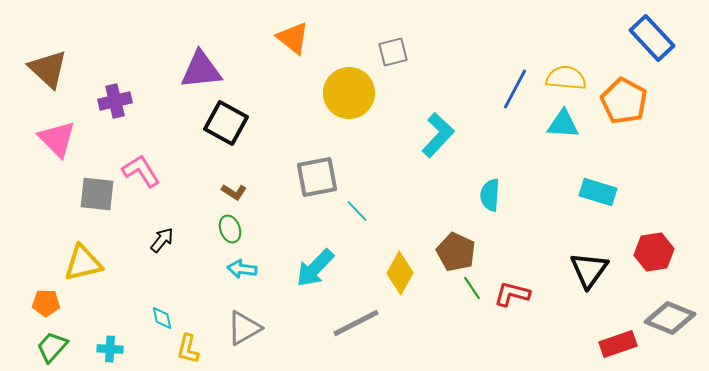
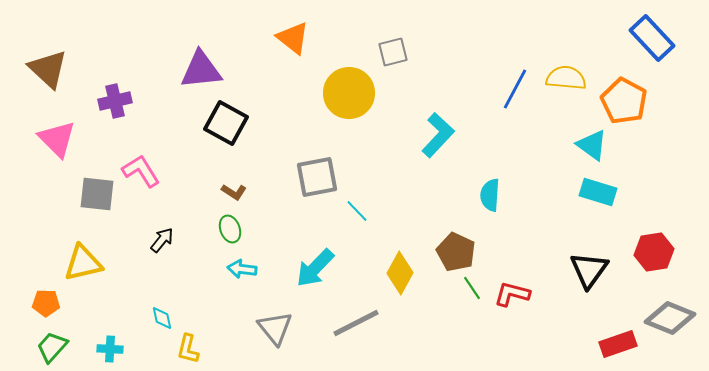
cyan triangle at (563, 124): moved 29 px right, 21 px down; rotated 32 degrees clockwise
gray triangle at (244, 328): moved 31 px right; rotated 39 degrees counterclockwise
